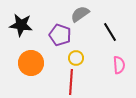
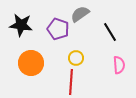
purple pentagon: moved 2 px left, 6 px up
